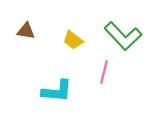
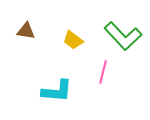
pink line: moved 1 px left
